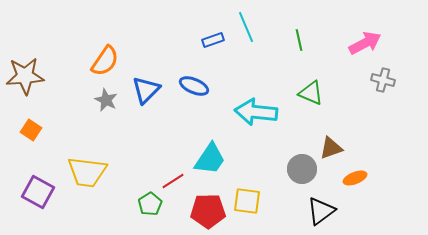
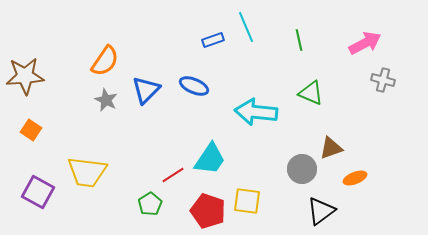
red line: moved 6 px up
red pentagon: rotated 20 degrees clockwise
